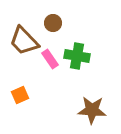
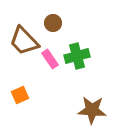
green cross: rotated 25 degrees counterclockwise
